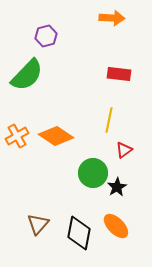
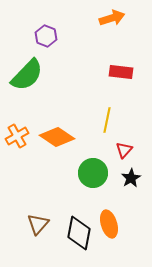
orange arrow: rotated 20 degrees counterclockwise
purple hexagon: rotated 25 degrees counterclockwise
red rectangle: moved 2 px right, 2 px up
yellow line: moved 2 px left
orange diamond: moved 1 px right, 1 px down
red triangle: rotated 12 degrees counterclockwise
black star: moved 14 px right, 9 px up
orange ellipse: moved 7 px left, 2 px up; rotated 28 degrees clockwise
